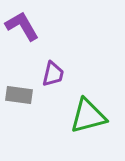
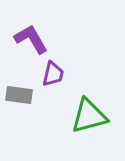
purple L-shape: moved 9 px right, 13 px down
green triangle: moved 1 px right
